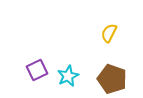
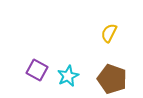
purple square: rotated 35 degrees counterclockwise
